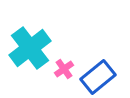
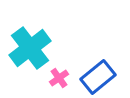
pink cross: moved 5 px left, 9 px down
